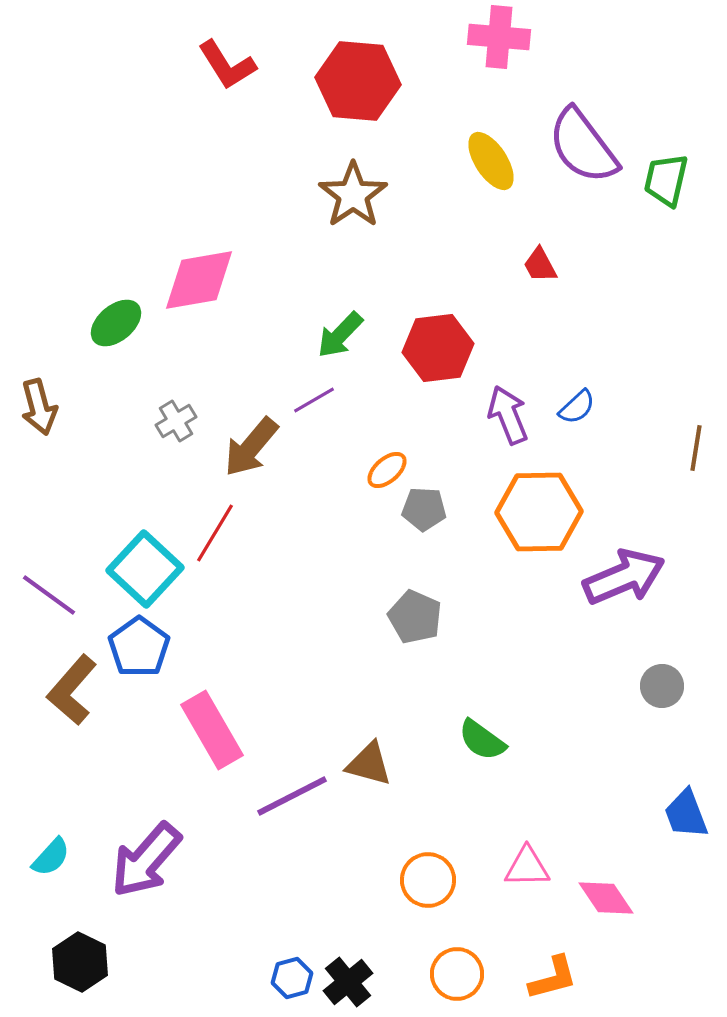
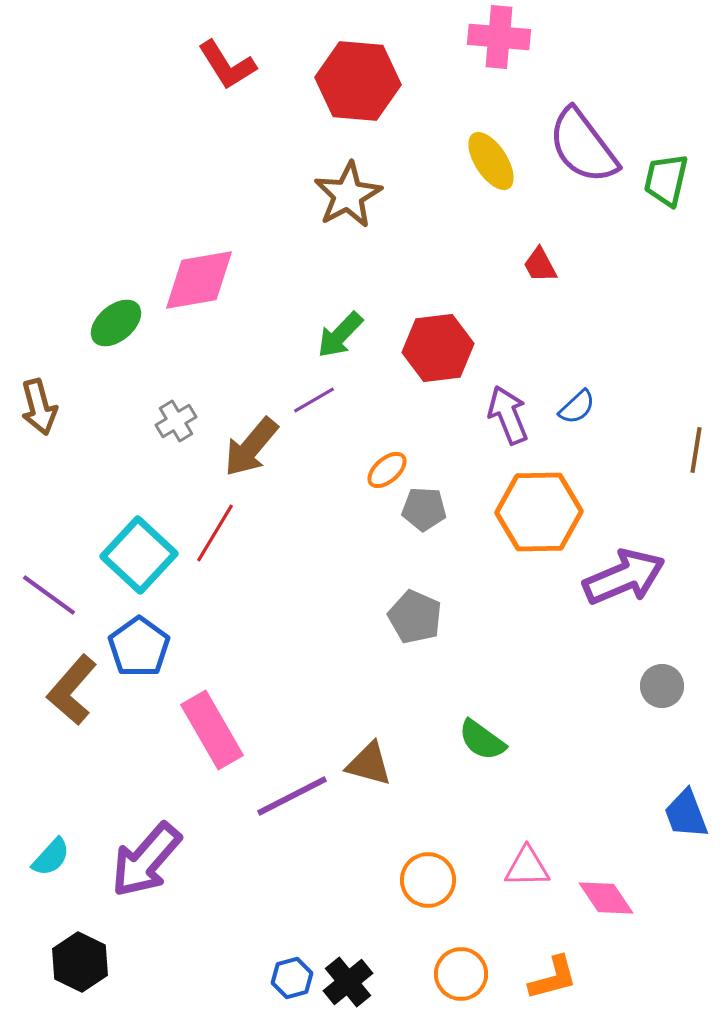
brown star at (353, 195): moved 5 px left; rotated 6 degrees clockwise
brown line at (696, 448): moved 2 px down
cyan square at (145, 569): moved 6 px left, 14 px up
orange circle at (457, 974): moved 4 px right
